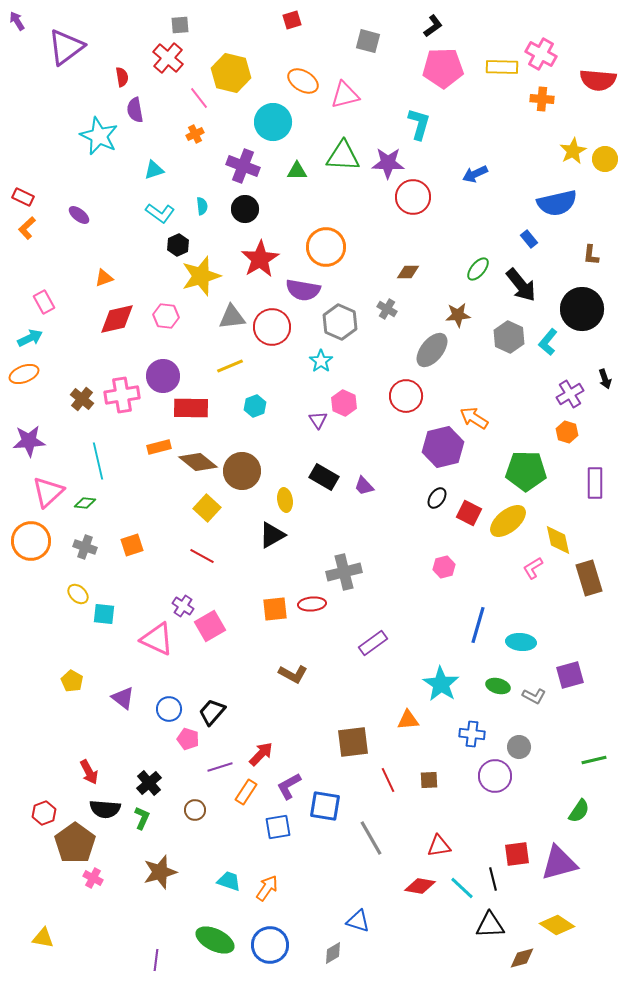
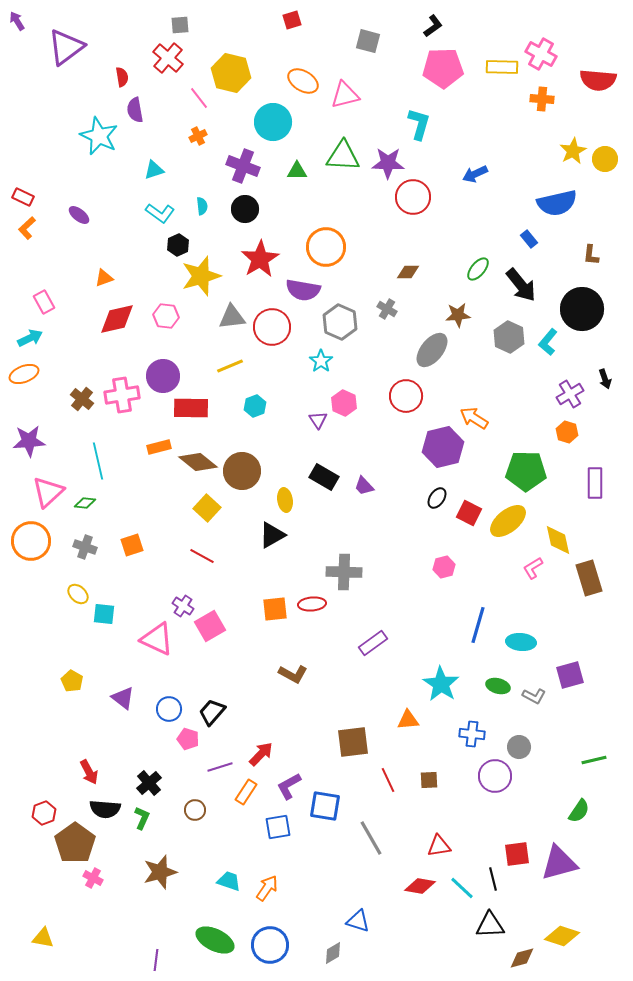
orange cross at (195, 134): moved 3 px right, 2 px down
gray cross at (344, 572): rotated 16 degrees clockwise
yellow diamond at (557, 925): moved 5 px right, 11 px down; rotated 16 degrees counterclockwise
